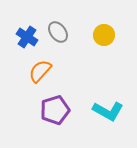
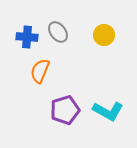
blue cross: rotated 30 degrees counterclockwise
orange semicircle: rotated 20 degrees counterclockwise
purple pentagon: moved 10 px right
